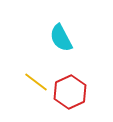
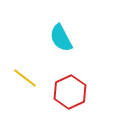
yellow line: moved 11 px left, 4 px up
